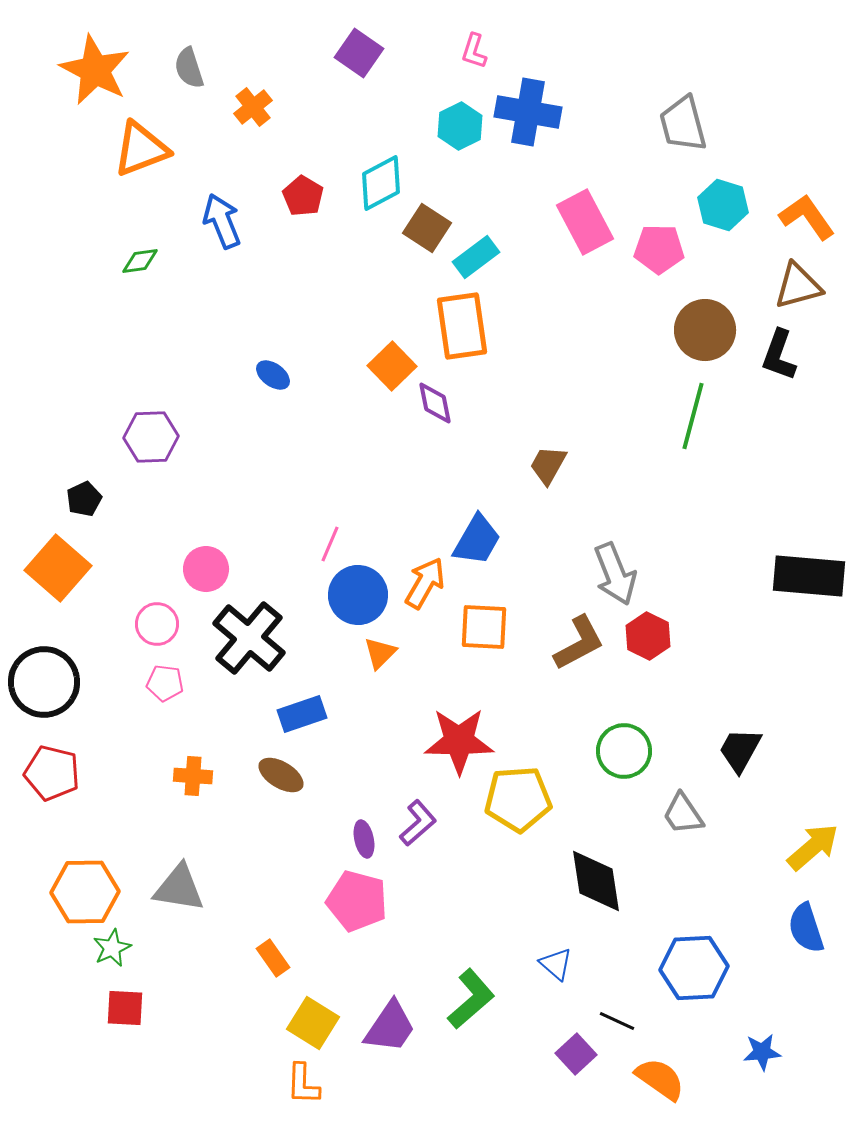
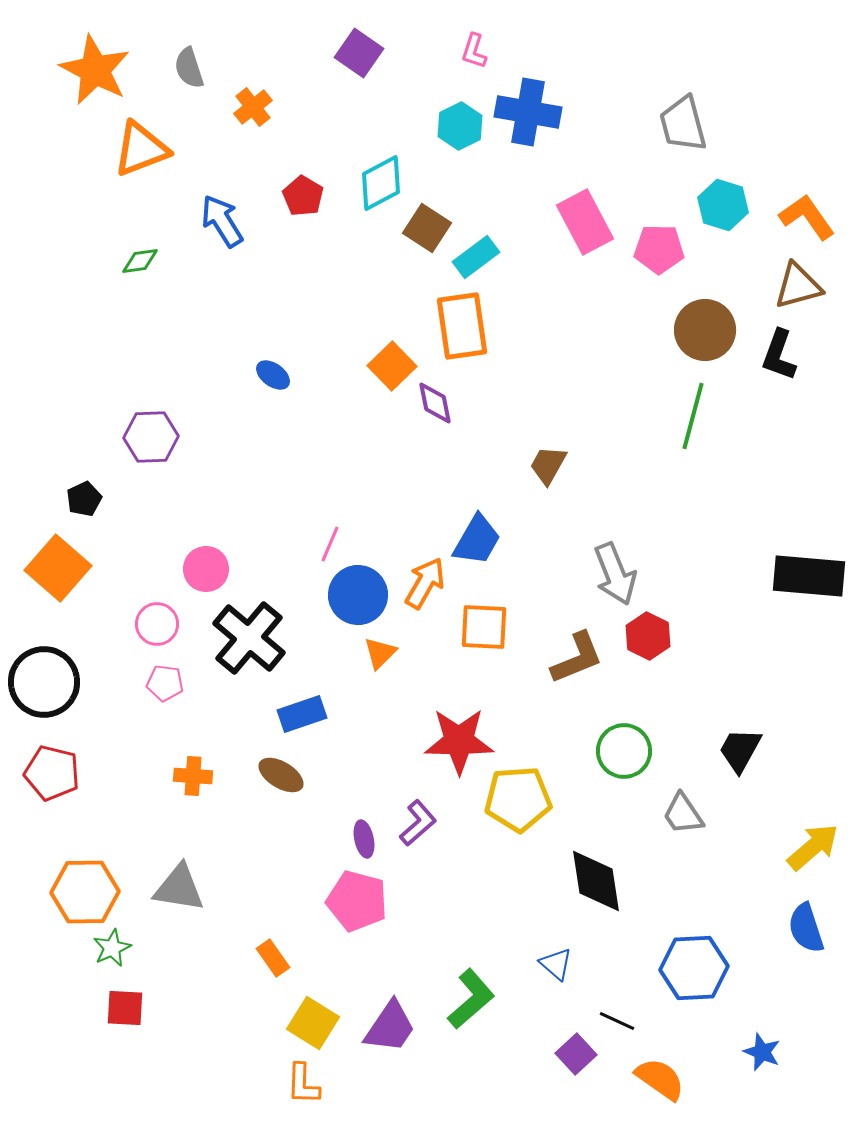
blue arrow at (222, 221): rotated 10 degrees counterclockwise
brown L-shape at (579, 643): moved 2 px left, 15 px down; rotated 6 degrees clockwise
blue star at (762, 1052): rotated 27 degrees clockwise
